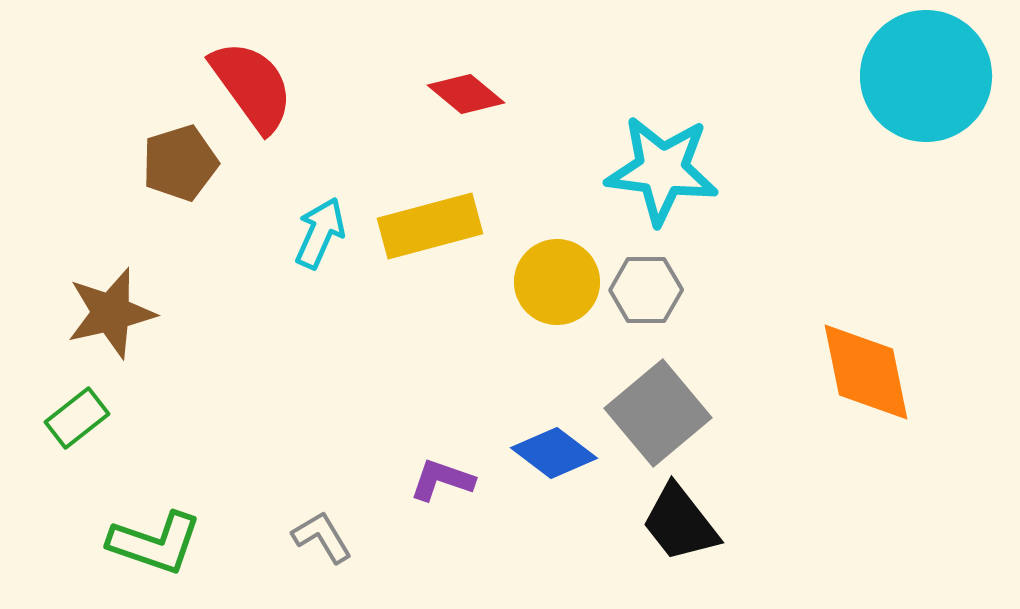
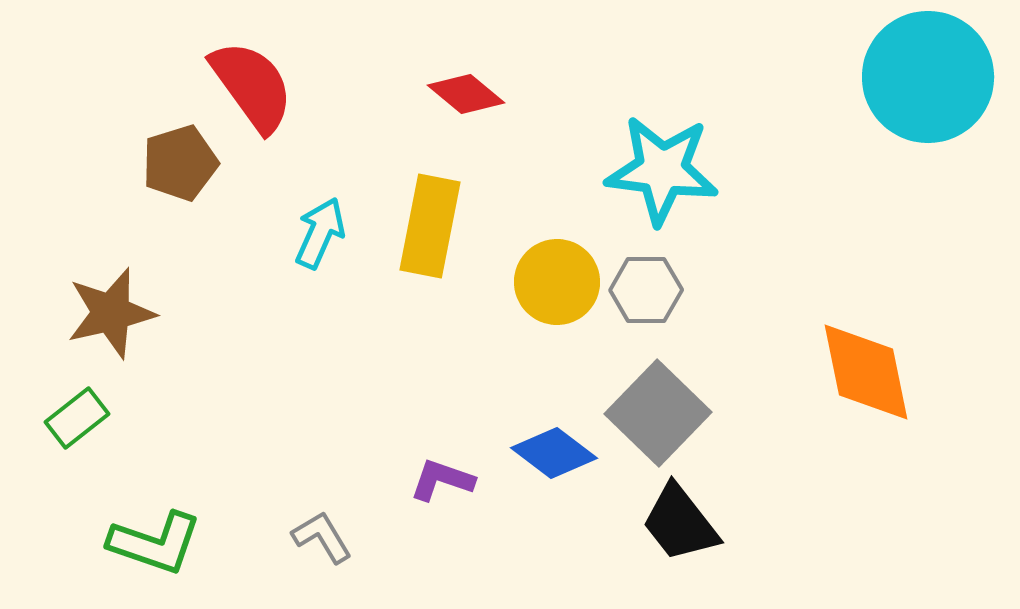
cyan circle: moved 2 px right, 1 px down
yellow rectangle: rotated 64 degrees counterclockwise
gray square: rotated 6 degrees counterclockwise
